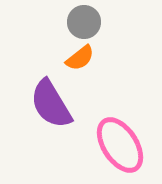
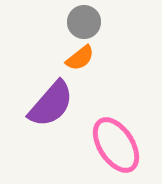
purple semicircle: rotated 108 degrees counterclockwise
pink ellipse: moved 4 px left
